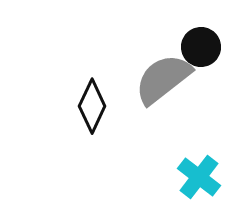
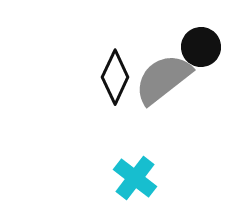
black diamond: moved 23 px right, 29 px up
cyan cross: moved 64 px left, 1 px down
